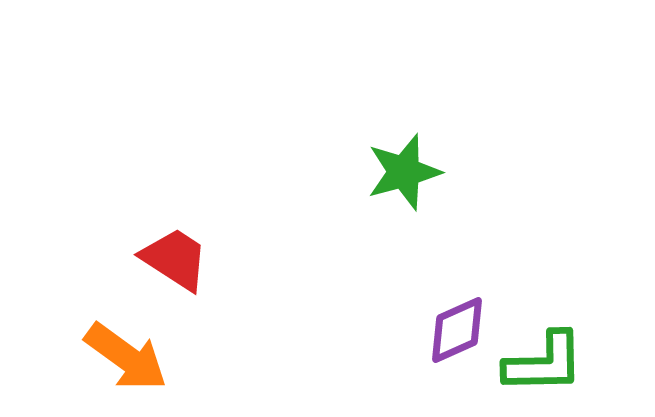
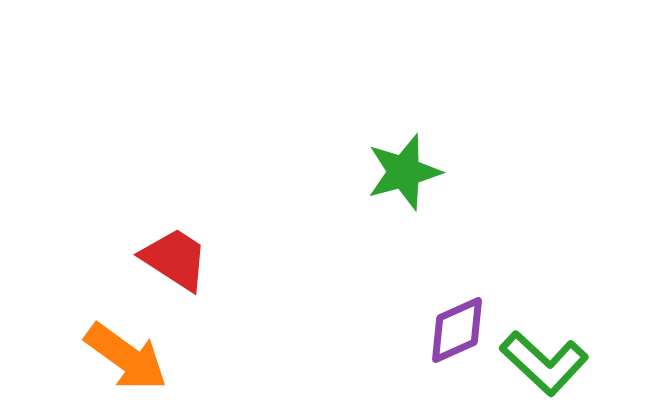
green L-shape: rotated 44 degrees clockwise
